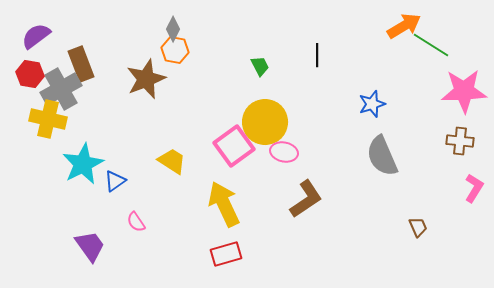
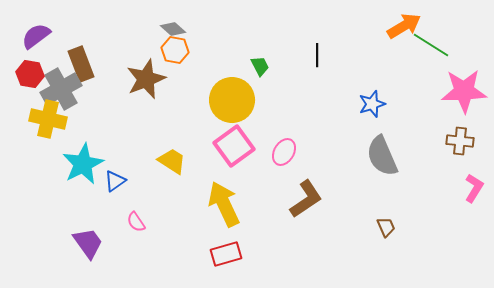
gray diamond: rotated 75 degrees counterclockwise
yellow circle: moved 33 px left, 22 px up
pink ellipse: rotated 72 degrees counterclockwise
brown trapezoid: moved 32 px left
purple trapezoid: moved 2 px left, 3 px up
